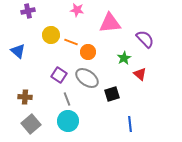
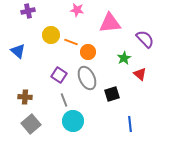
gray ellipse: rotated 30 degrees clockwise
gray line: moved 3 px left, 1 px down
cyan circle: moved 5 px right
